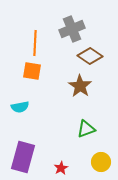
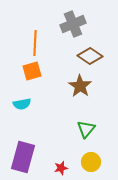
gray cross: moved 1 px right, 5 px up
orange square: rotated 24 degrees counterclockwise
cyan semicircle: moved 2 px right, 3 px up
green triangle: rotated 30 degrees counterclockwise
yellow circle: moved 10 px left
red star: rotated 16 degrees clockwise
